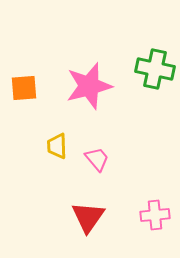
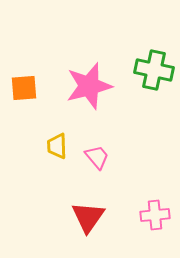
green cross: moved 1 px left, 1 px down
pink trapezoid: moved 2 px up
